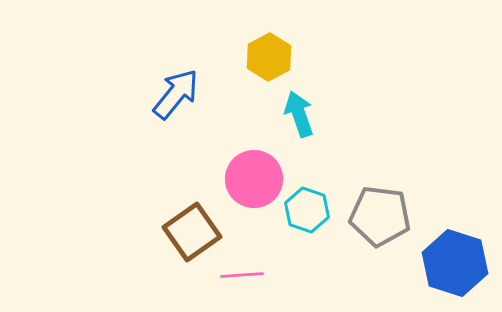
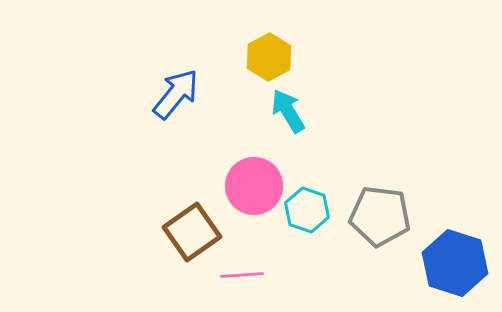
cyan arrow: moved 11 px left, 3 px up; rotated 12 degrees counterclockwise
pink circle: moved 7 px down
